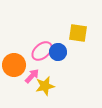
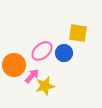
blue circle: moved 6 px right, 1 px down
